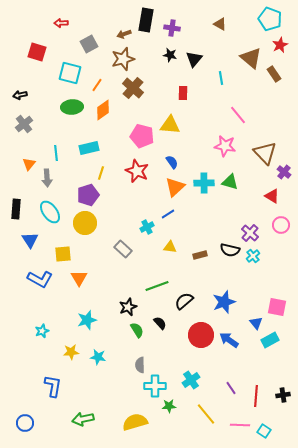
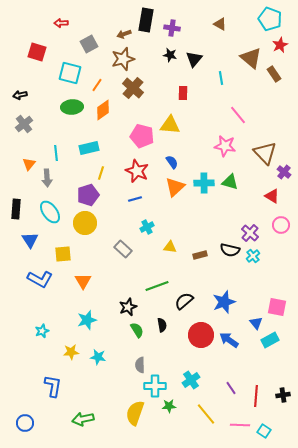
blue line at (168, 214): moved 33 px left, 15 px up; rotated 16 degrees clockwise
orange triangle at (79, 278): moved 4 px right, 3 px down
black semicircle at (160, 323): moved 2 px right, 2 px down; rotated 32 degrees clockwise
yellow semicircle at (135, 422): moved 9 px up; rotated 55 degrees counterclockwise
